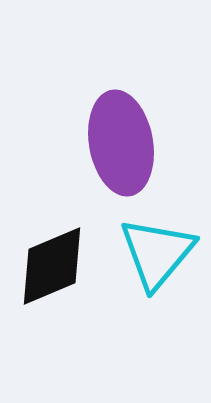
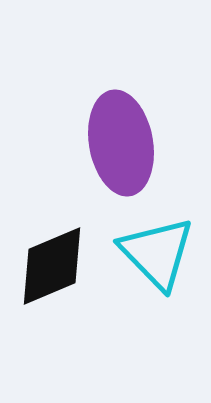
cyan triangle: rotated 24 degrees counterclockwise
